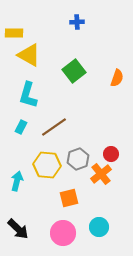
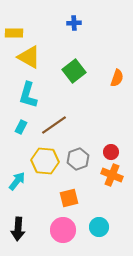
blue cross: moved 3 px left, 1 px down
yellow triangle: moved 2 px down
brown line: moved 2 px up
red circle: moved 2 px up
yellow hexagon: moved 2 px left, 4 px up
orange cross: moved 11 px right, 1 px down; rotated 30 degrees counterclockwise
cyan arrow: rotated 24 degrees clockwise
black arrow: rotated 50 degrees clockwise
pink circle: moved 3 px up
